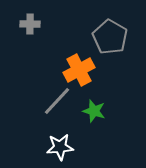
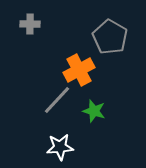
gray line: moved 1 px up
